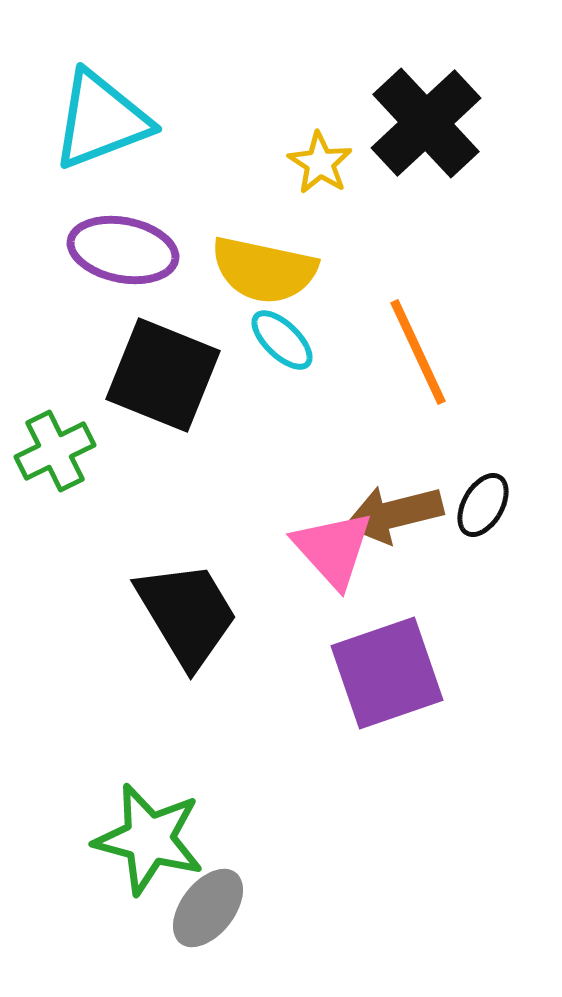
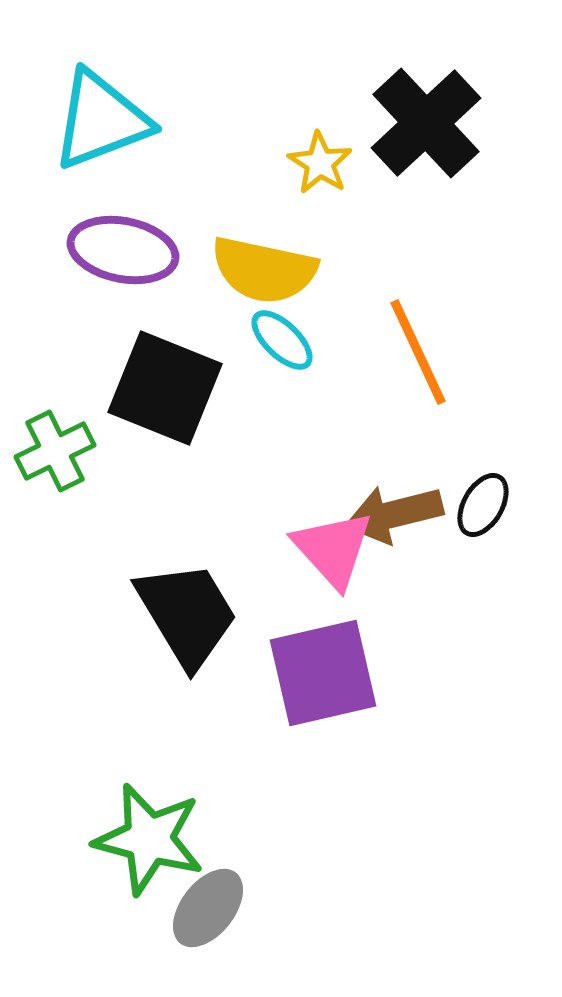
black square: moved 2 px right, 13 px down
purple square: moved 64 px left; rotated 6 degrees clockwise
